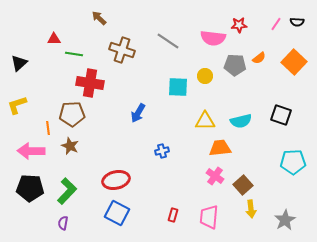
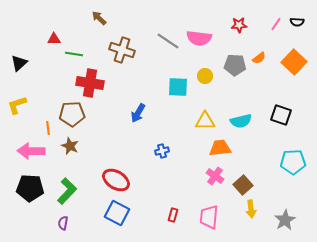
pink semicircle: moved 14 px left
red ellipse: rotated 44 degrees clockwise
